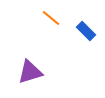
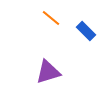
purple triangle: moved 18 px right
